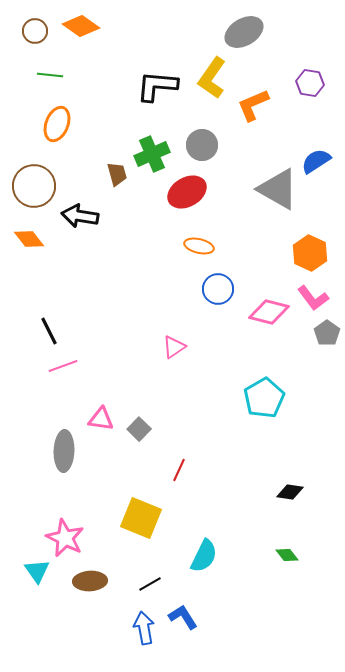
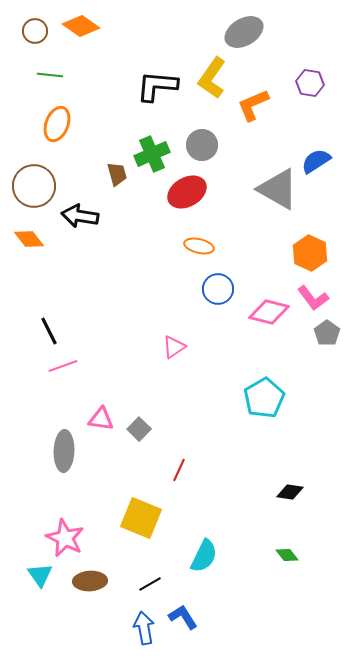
cyan triangle at (37, 571): moved 3 px right, 4 px down
